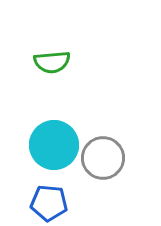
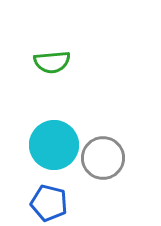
blue pentagon: rotated 9 degrees clockwise
